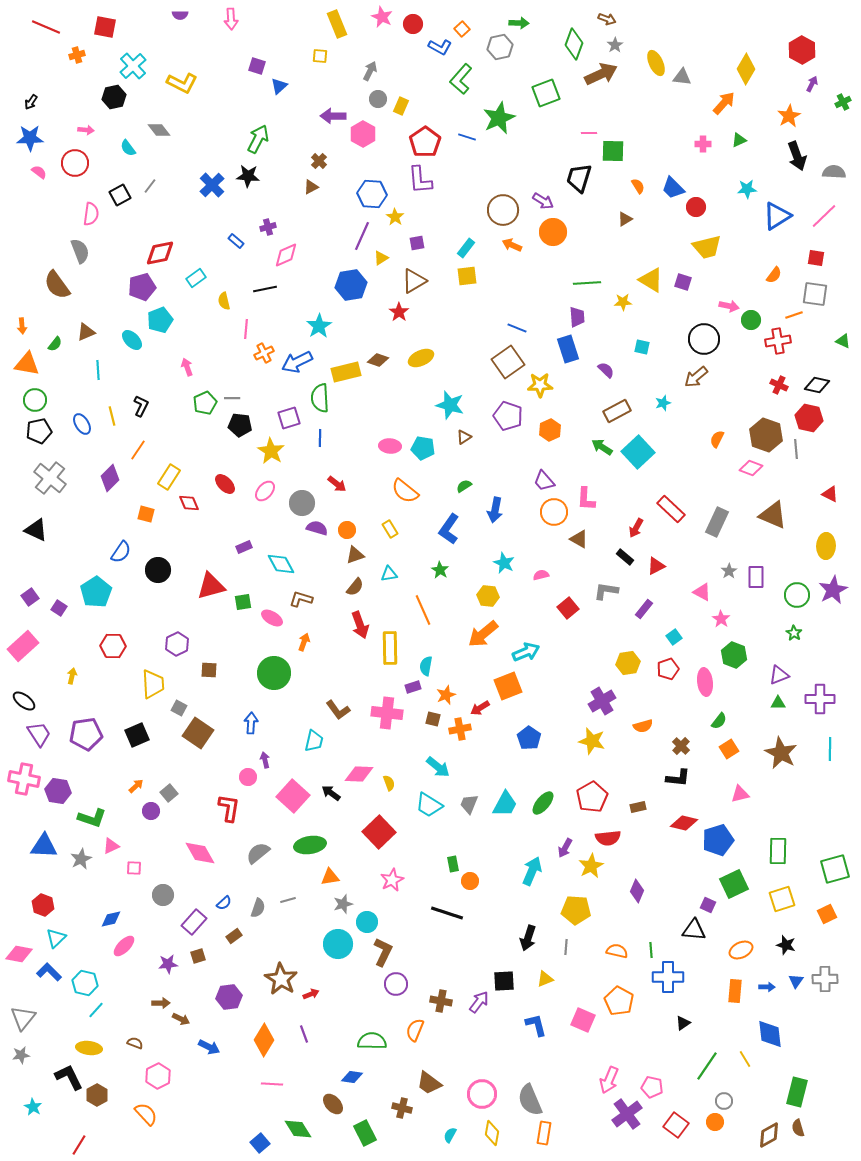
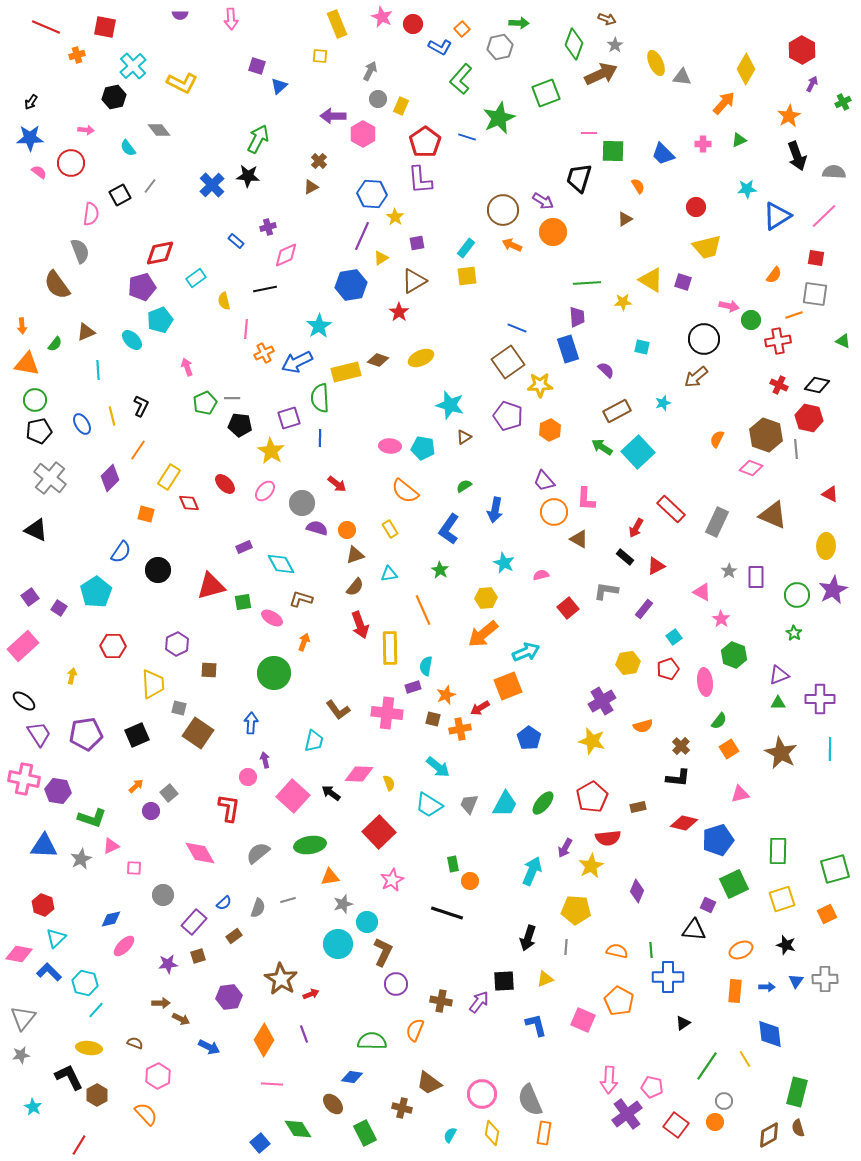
red circle at (75, 163): moved 4 px left
blue trapezoid at (673, 188): moved 10 px left, 34 px up
yellow hexagon at (488, 596): moved 2 px left, 2 px down; rotated 10 degrees counterclockwise
gray square at (179, 708): rotated 14 degrees counterclockwise
pink arrow at (609, 1080): rotated 20 degrees counterclockwise
